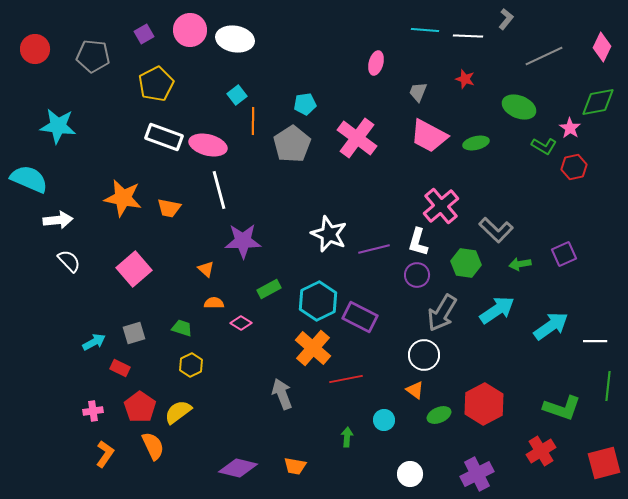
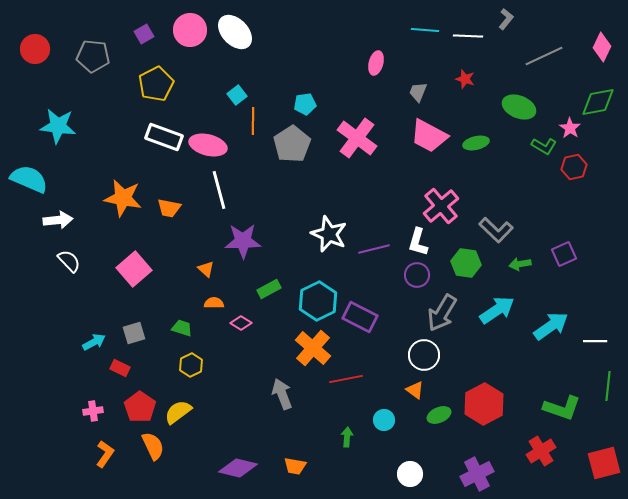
white ellipse at (235, 39): moved 7 px up; rotated 36 degrees clockwise
